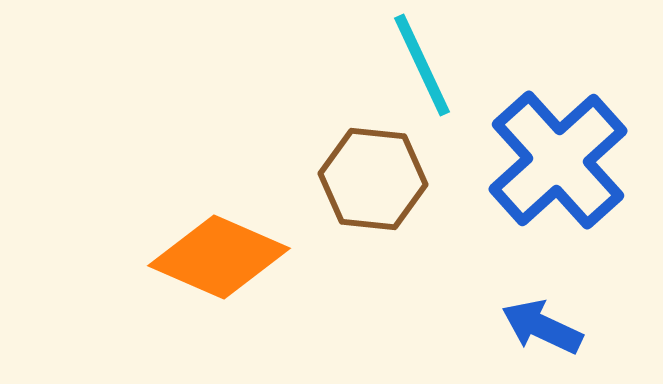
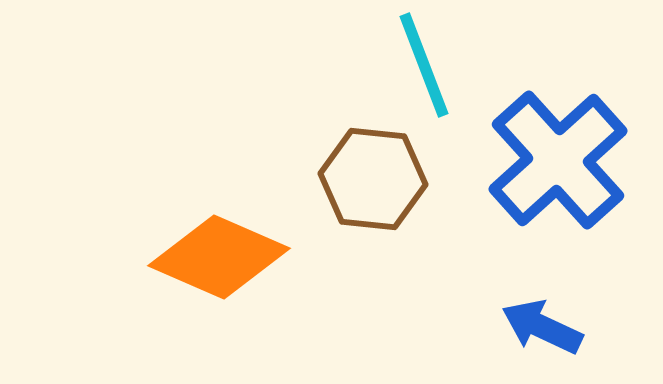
cyan line: moved 2 px right; rotated 4 degrees clockwise
